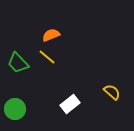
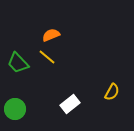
yellow semicircle: rotated 78 degrees clockwise
